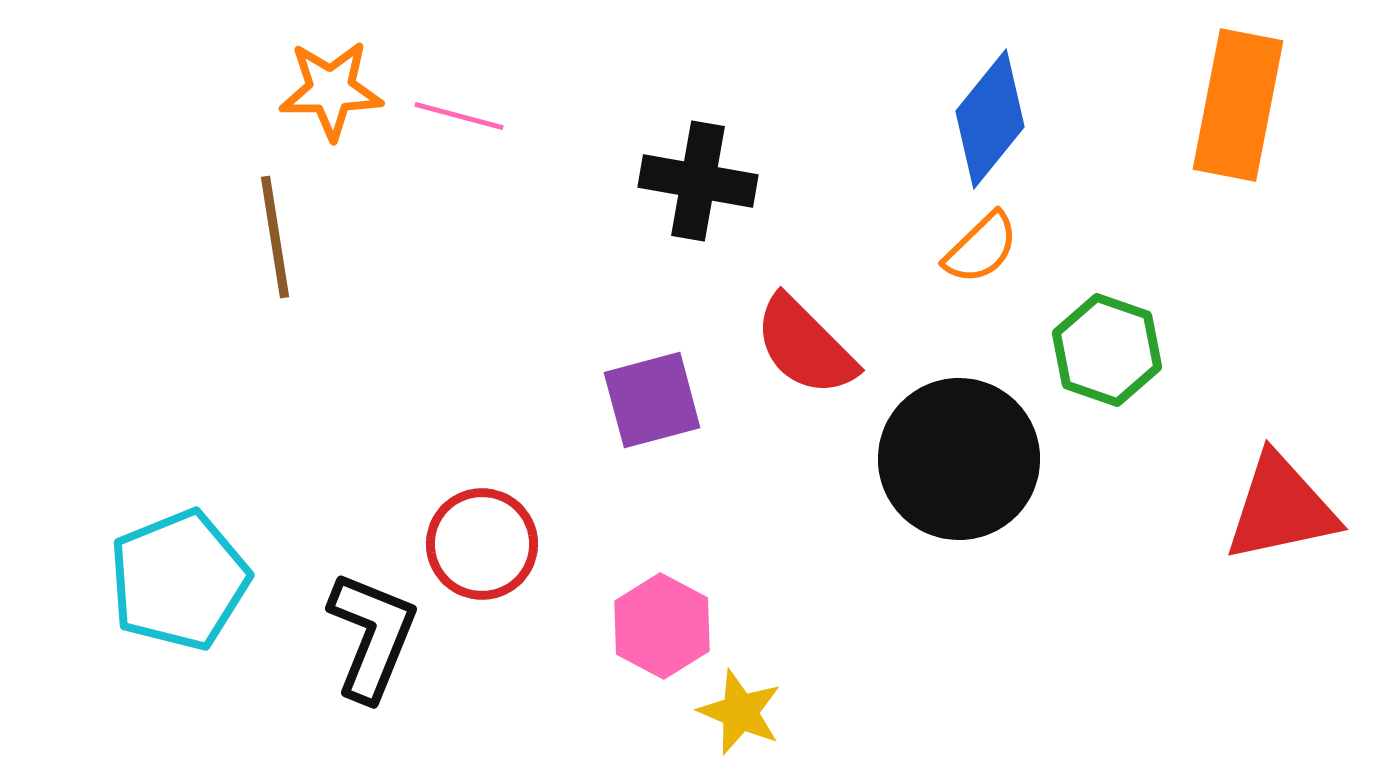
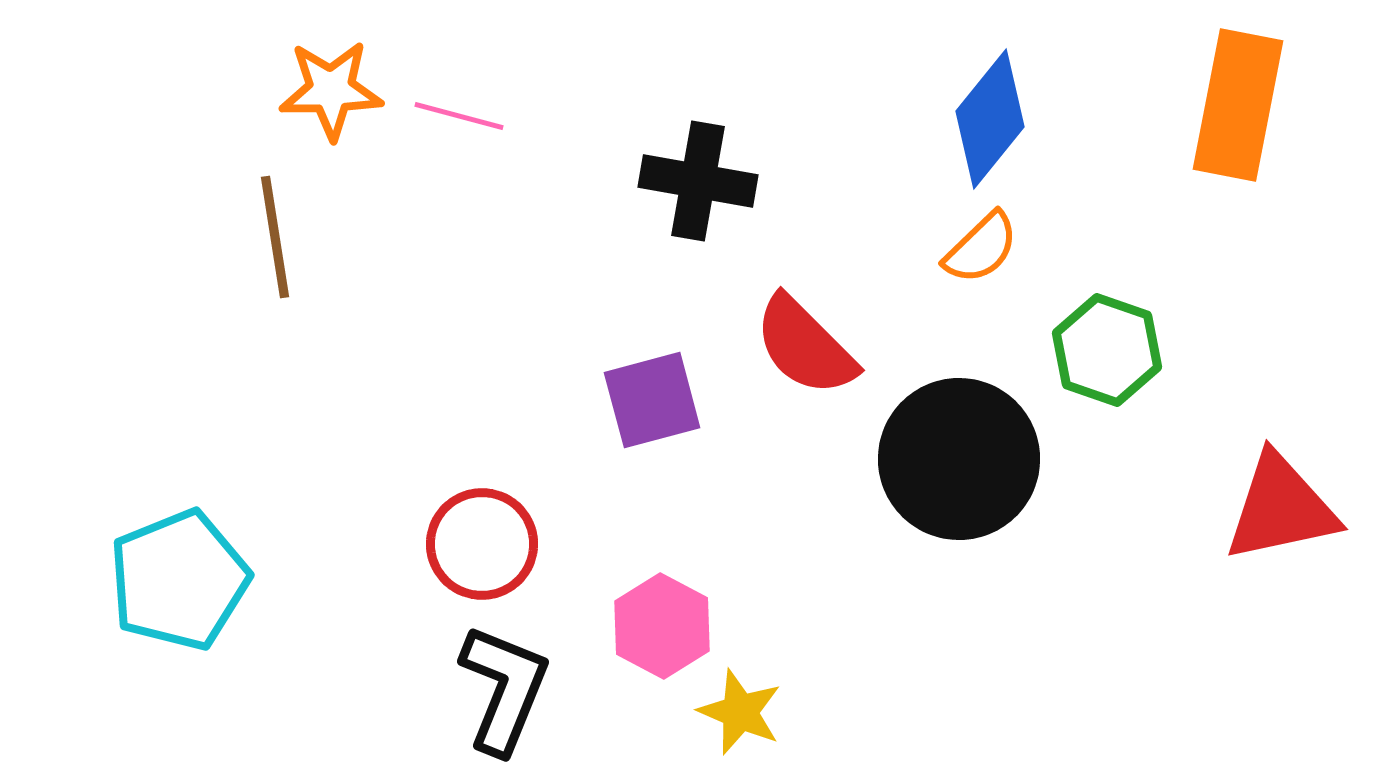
black L-shape: moved 132 px right, 53 px down
